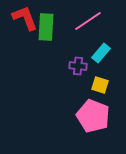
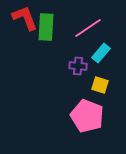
pink line: moved 7 px down
pink pentagon: moved 6 px left
